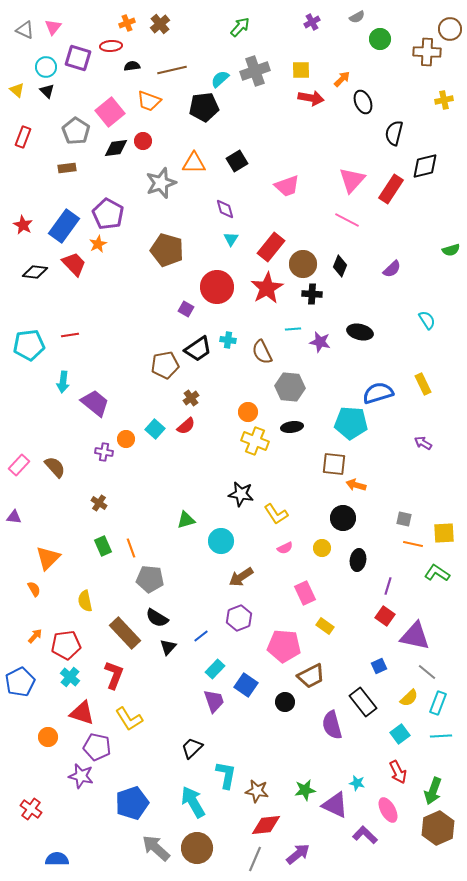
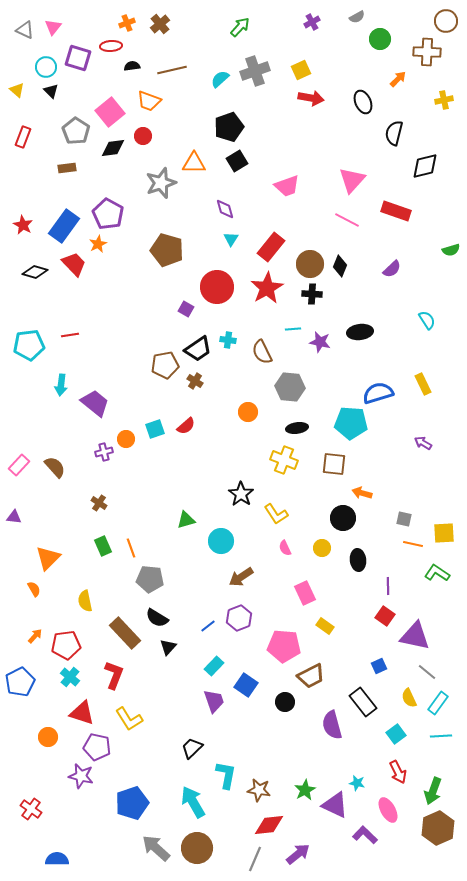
brown circle at (450, 29): moved 4 px left, 8 px up
yellow square at (301, 70): rotated 24 degrees counterclockwise
orange arrow at (342, 79): moved 56 px right
black triangle at (47, 91): moved 4 px right
black pentagon at (204, 107): moved 25 px right, 20 px down; rotated 12 degrees counterclockwise
red circle at (143, 141): moved 5 px up
black diamond at (116, 148): moved 3 px left
red rectangle at (391, 189): moved 5 px right, 22 px down; rotated 76 degrees clockwise
brown circle at (303, 264): moved 7 px right
black diamond at (35, 272): rotated 10 degrees clockwise
black ellipse at (360, 332): rotated 20 degrees counterclockwise
cyan arrow at (63, 382): moved 2 px left, 3 px down
brown cross at (191, 398): moved 4 px right, 17 px up; rotated 21 degrees counterclockwise
black ellipse at (292, 427): moved 5 px right, 1 px down
cyan square at (155, 429): rotated 30 degrees clockwise
yellow cross at (255, 441): moved 29 px right, 19 px down
purple cross at (104, 452): rotated 24 degrees counterclockwise
orange arrow at (356, 485): moved 6 px right, 8 px down
black star at (241, 494): rotated 25 degrees clockwise
pink semicircle at (285, 548): rotated 91 degrees clockwise
black ellipse at (358, 560): rotated 15 degrees counterclockwise
purple line at (388, 586): rotated 18 degrees counterclockwise
blue line at (201, 636): moved 7 px right, 10 px up
cyan rectangle at (215, 669): moved 1 px left, 3 px up
yellow semicircle at (409, 698): rotated 108 degrees clockwise
cyan rectangle at (438, 703): rotated 15 degrees clockwise
cyan square at (400, 734): moved 4 px left
green star at (305, 790): rotated 20 degrees counterclockwise
brown star at (257, 791): moved 2 px right, 1 px up
red diamond at (266, 825): moved 3 px right
